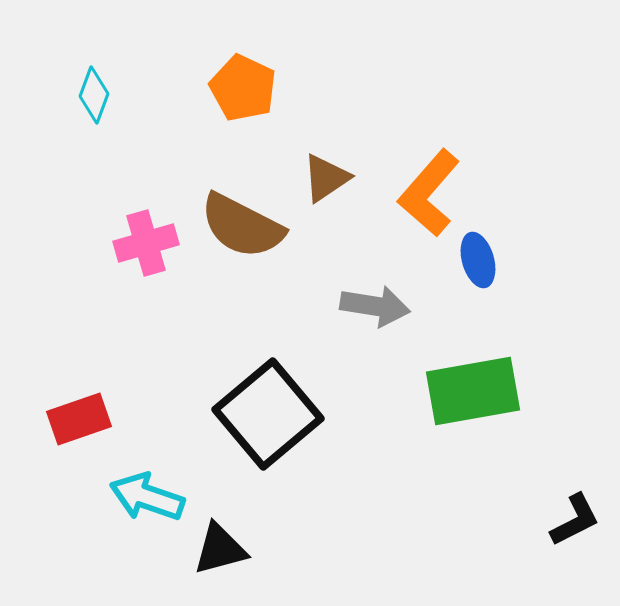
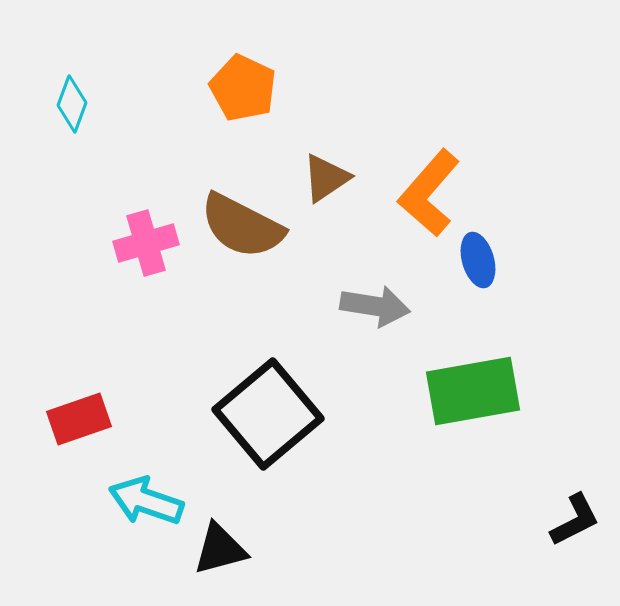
cyan diamond: moved 22 px left, 9 px down
cyan arrow: moved 1 px left, 4 px down
